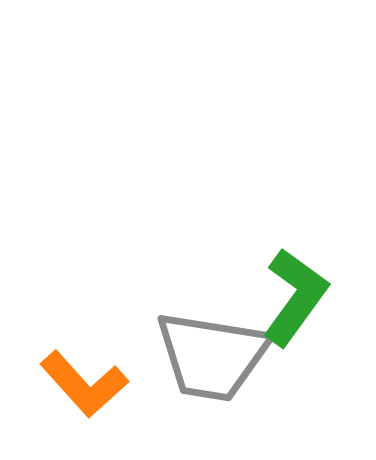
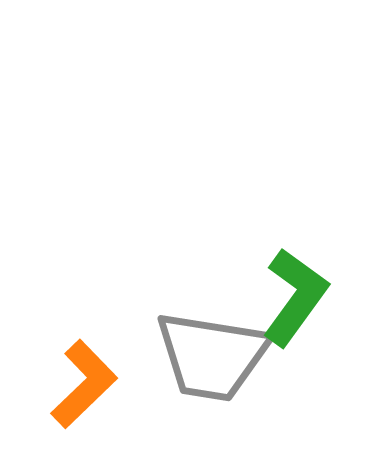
orange L-shape: rotated 92 degrees counterclockwise
